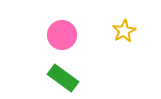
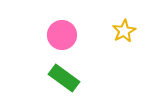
green rectangle: moved 1 px right
